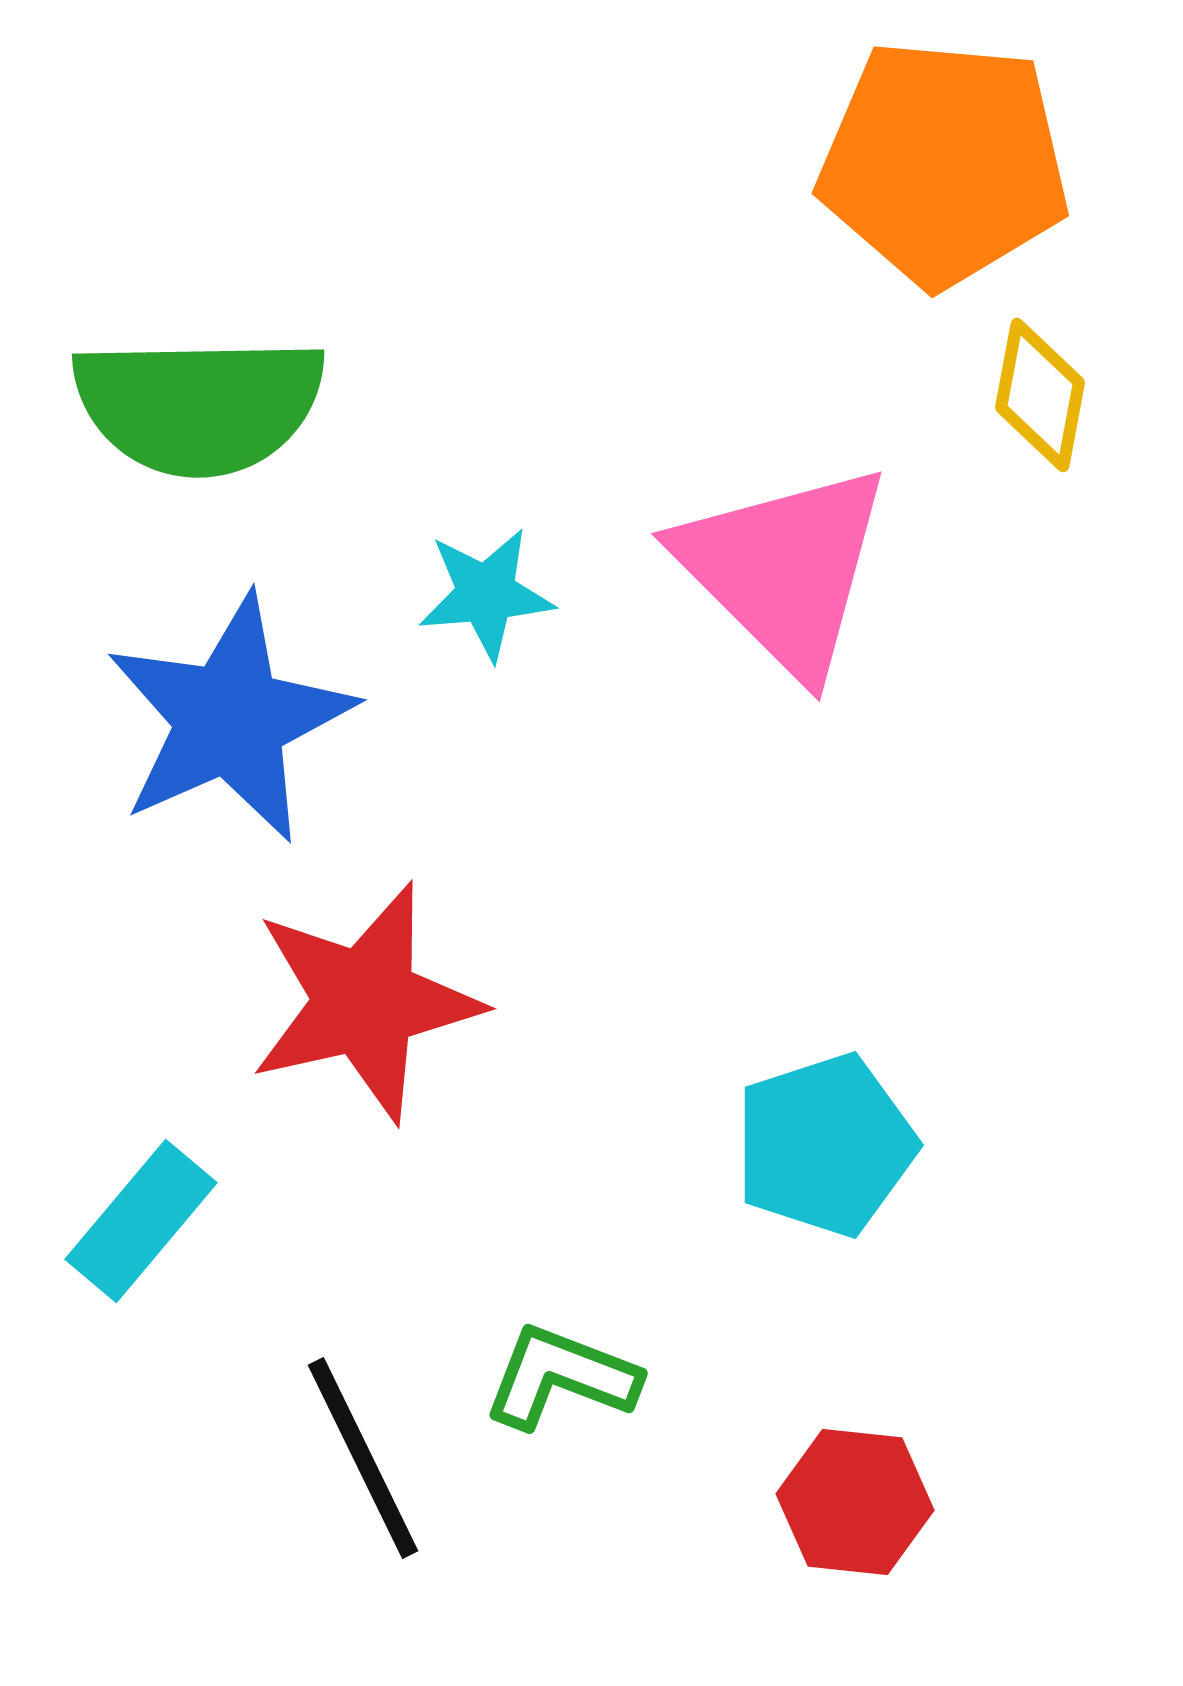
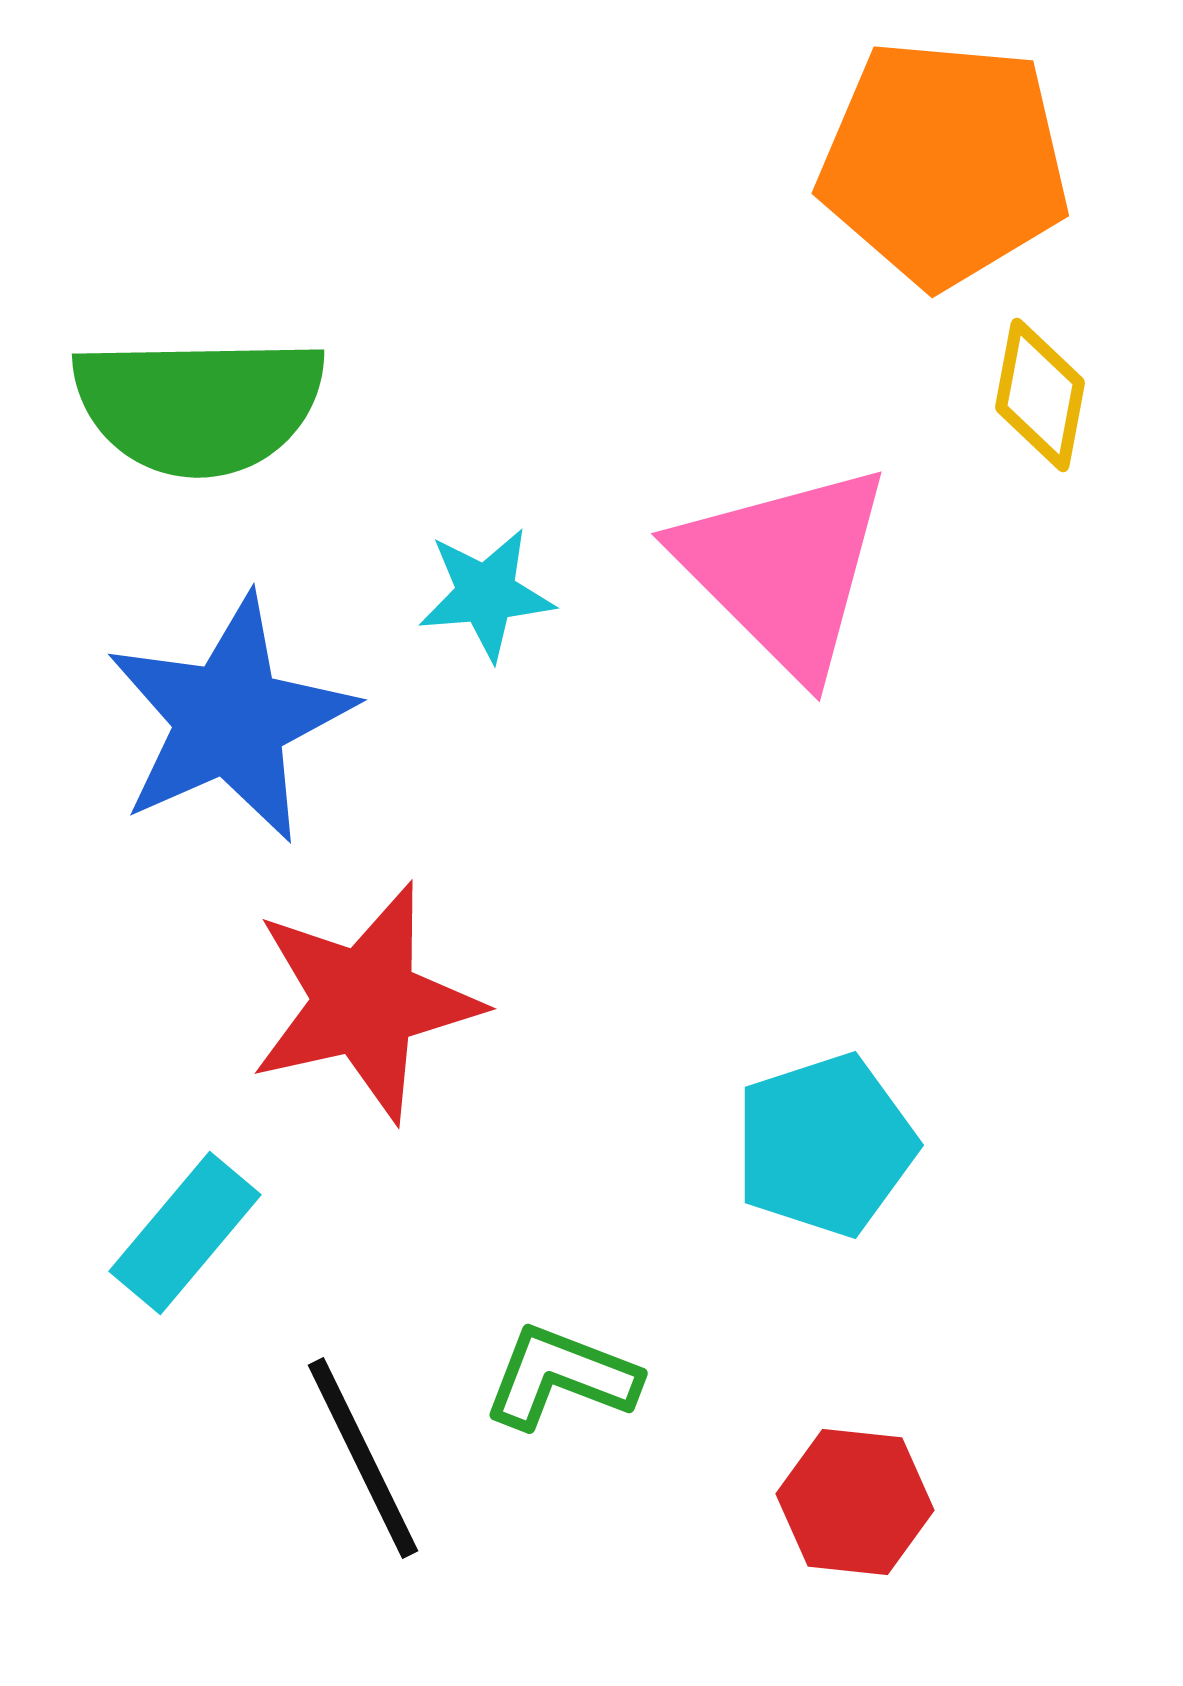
cyan rectangle: moved 44 px right, 12 px down
